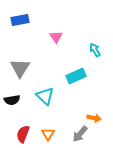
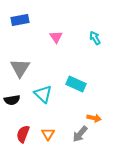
cyan arrow: moved 12 px up
cyan rectangle: moved 8 px down; rotated 48 degrees clockwise
cyan triangle: moved 2 px left, 2 px up
